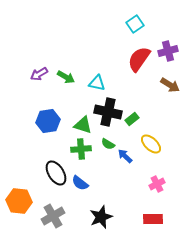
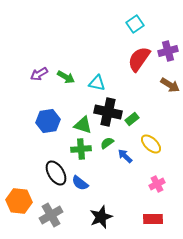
green semicircle: moved 1 px left, 1 px up; rotated 112 degrees clockwise
gray cross: moved 2 px left, 1 px up
